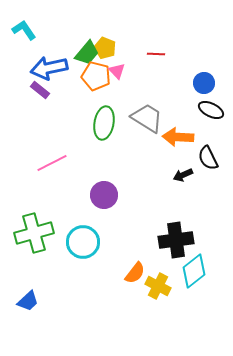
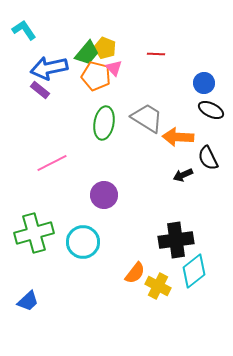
pink triangle: moved 3 px left, 3 px up
